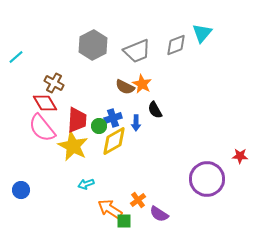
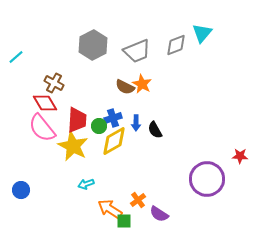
black semicircle: moved 20 px down
